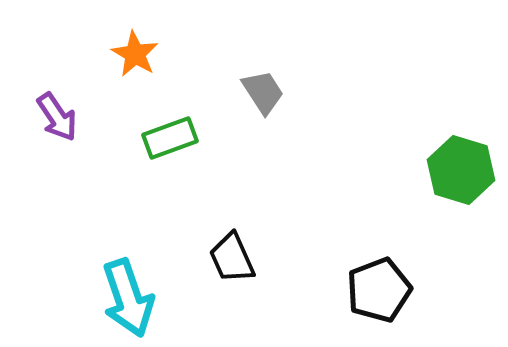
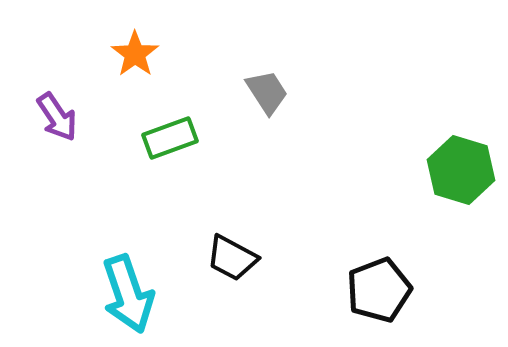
orange star: rotated 6 degrees clockwise
gray trapezoid: moved 4 px right
black trapezoid: rotated 38 degrees counterclockwise
cyan arrow: moved 4 px up
